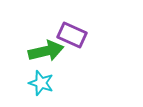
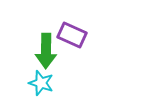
green arrow: rotated 104 degrees clockwise
